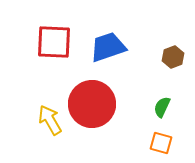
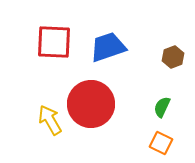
red circle: moved 1 px left
orange square: rotated 10 degrees clockwise
